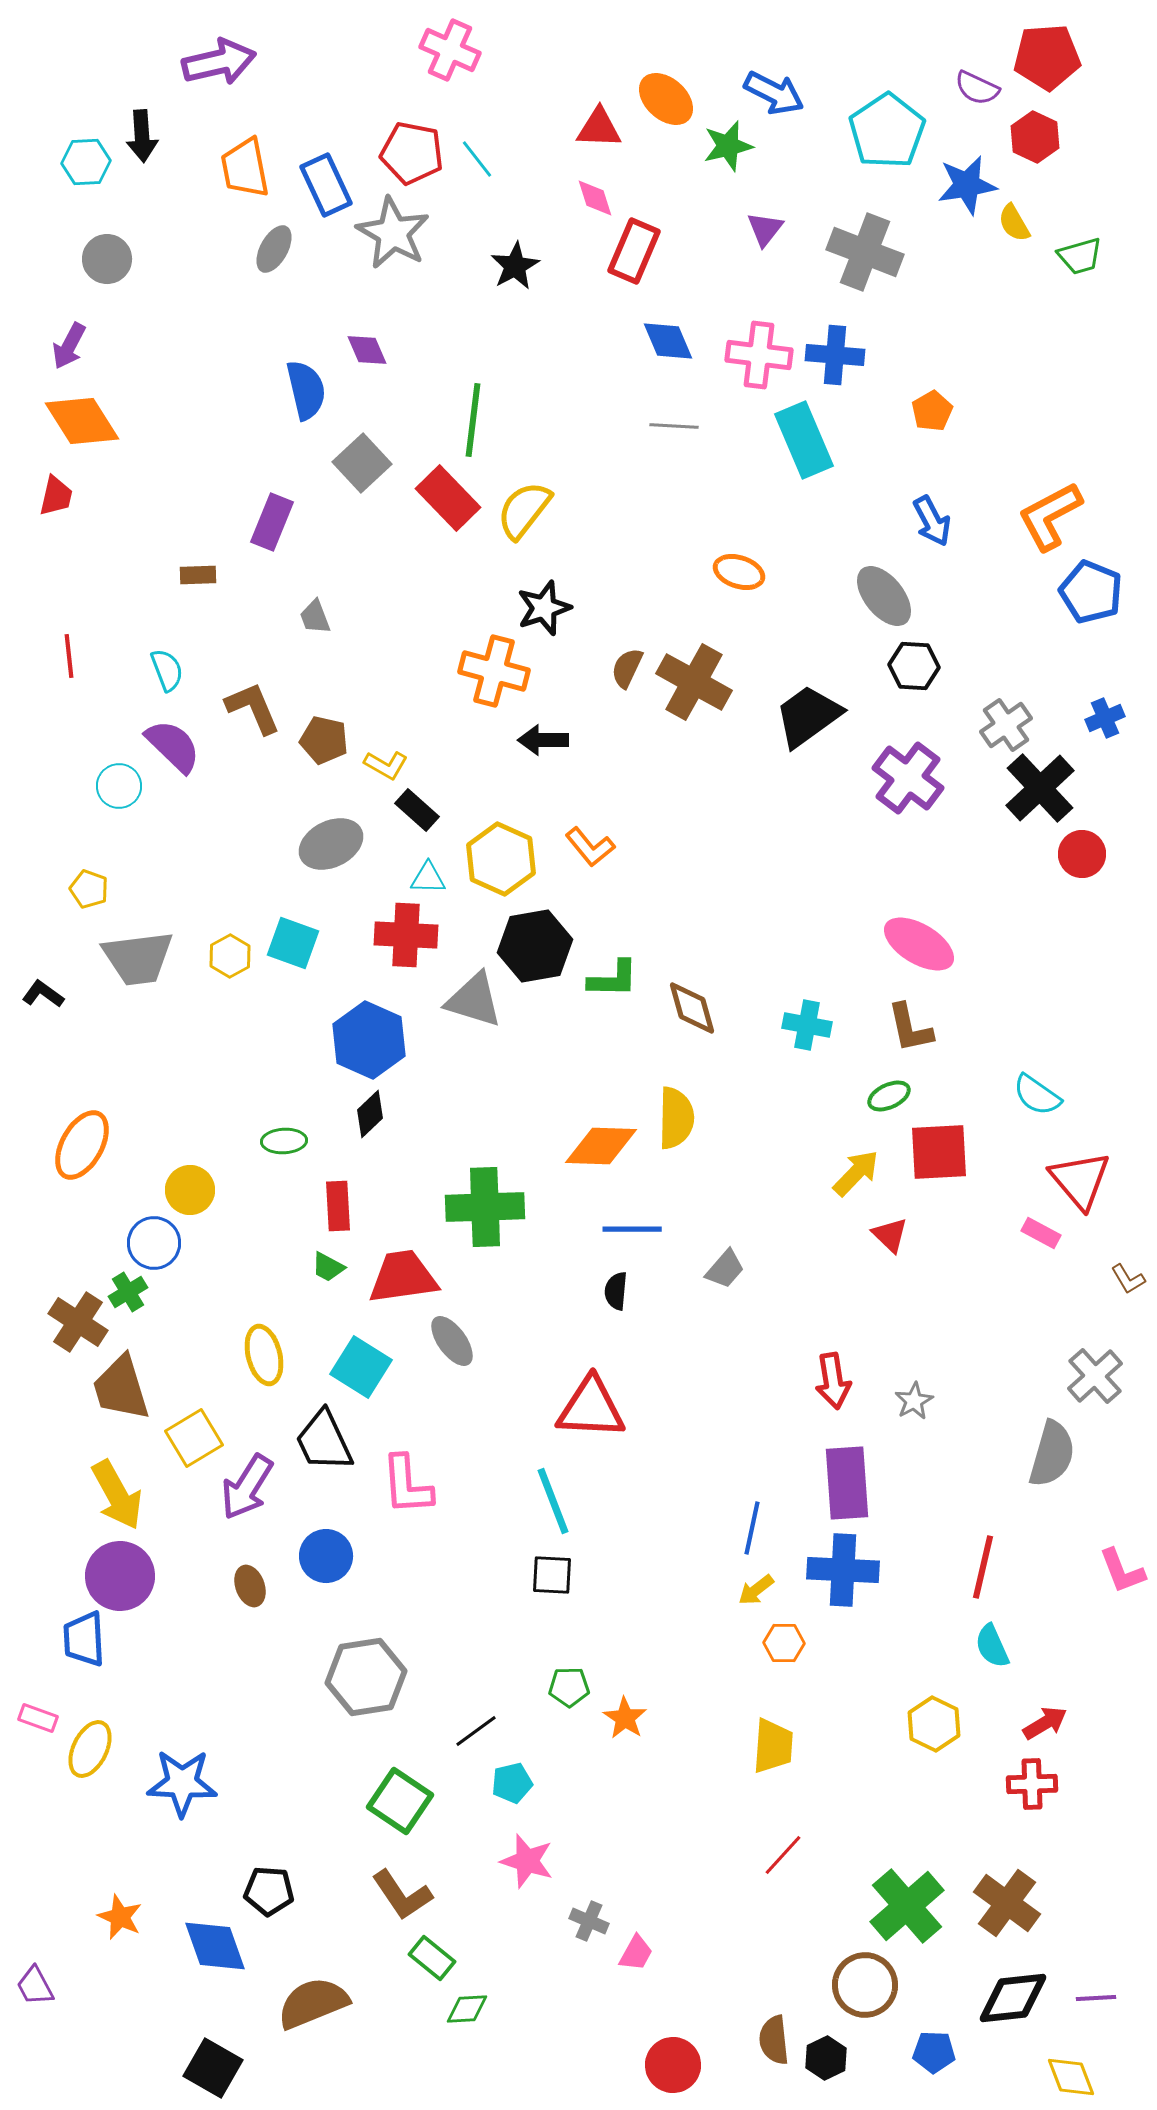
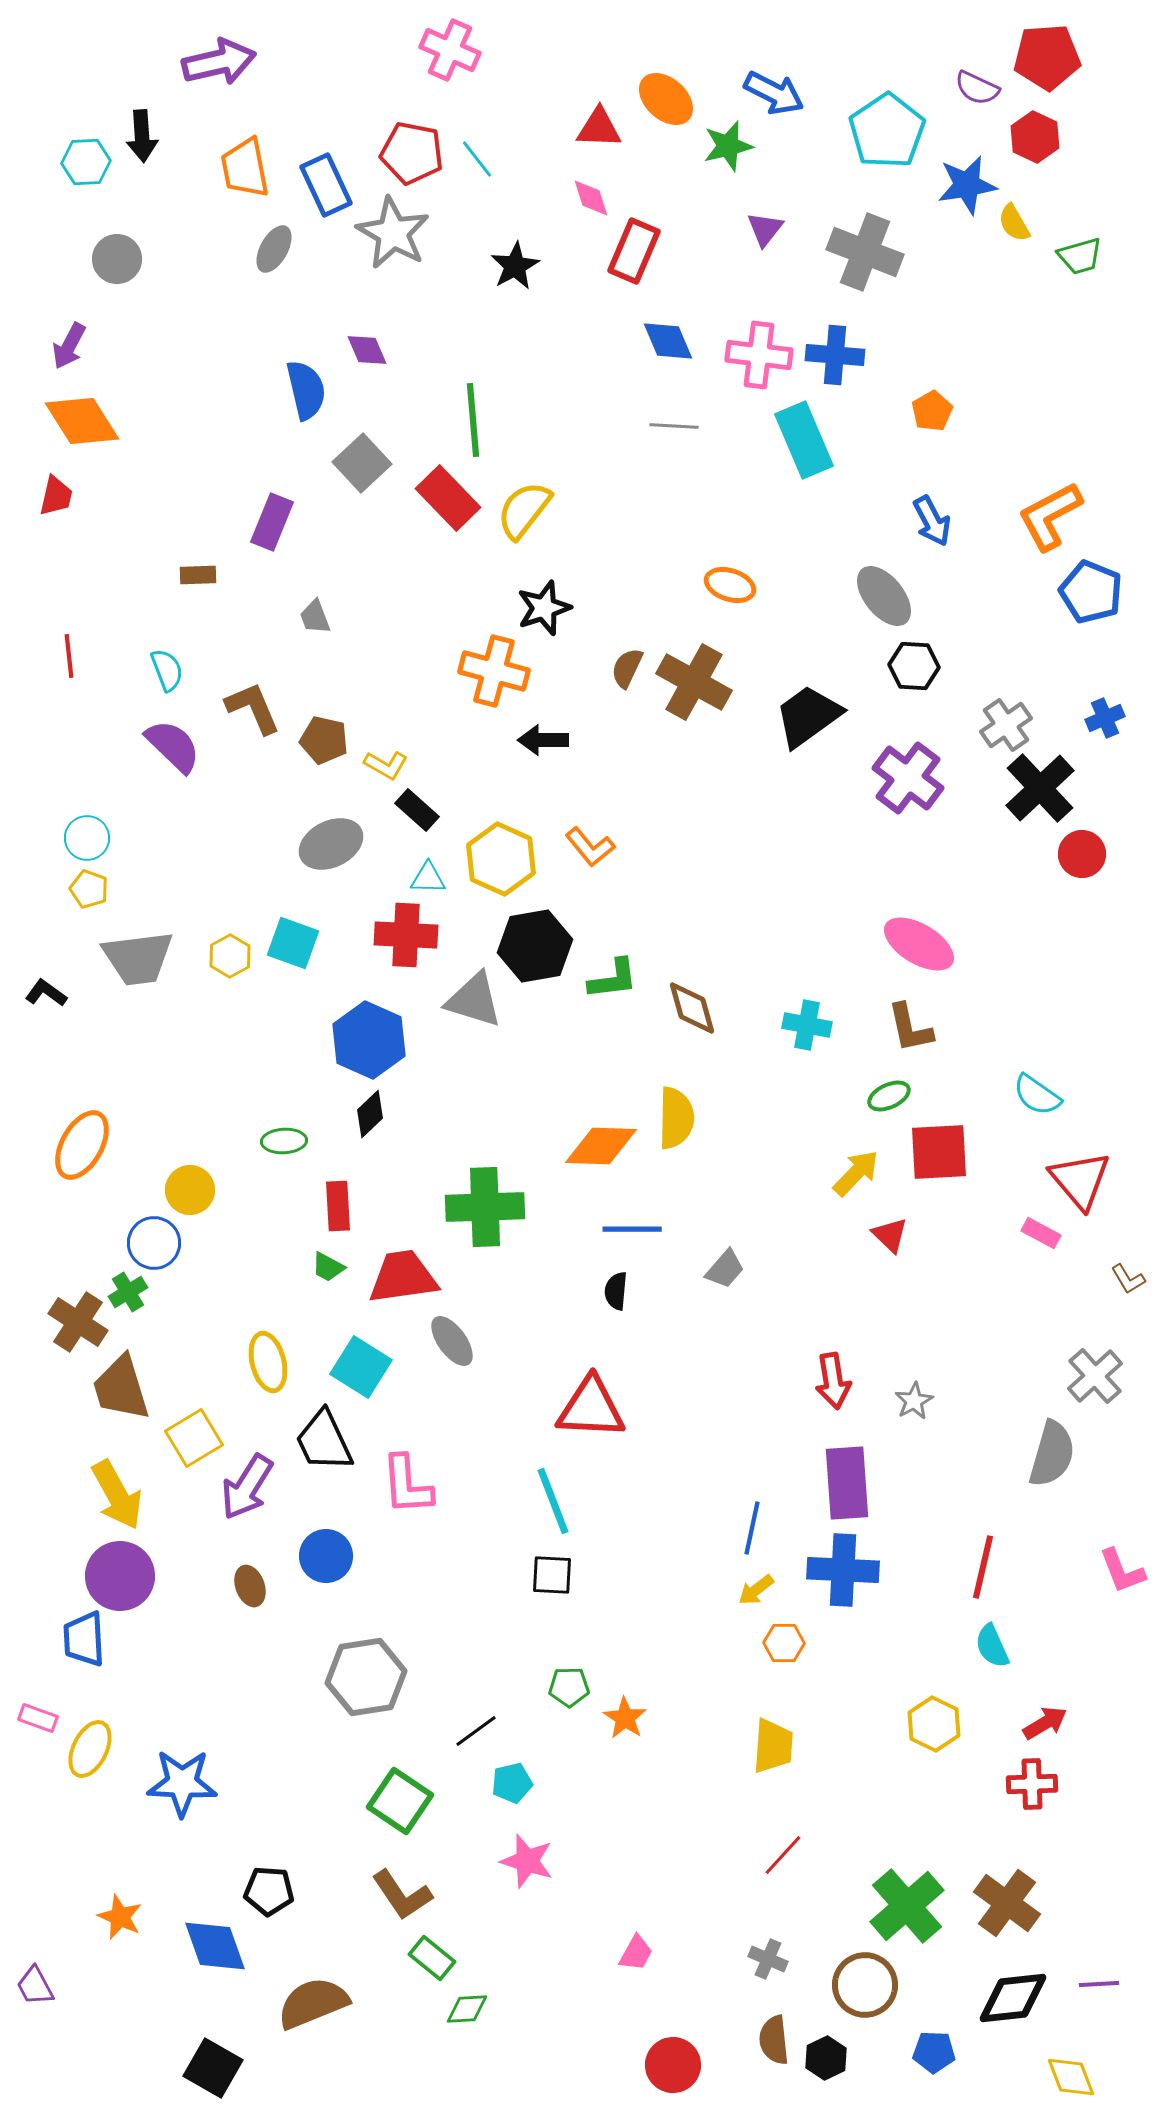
pink diamond at (595, 198): moved 4 px left
gray circle at (107, 259): moved 10 px right
green line at (473, 420): rotated 12 degrees counterclockwise
orange ellipse at (739, 572): moved 9 px left, 13 px down
cyan circle at (119, 786): moved 32 px left, 52 px down
green L-shape at (613, 979): rotated 8 degrees counterclockwise
black L-shape at (43, 994): moved 3 px right, 1 px up
yellow ellipse at (264, 1355): moved 4 px right, 7 px down
gray cross at (589, 1921): moved 179 px right, 38 px down
purple line at (1096, 1998): moved 3 px right, 14 px up
